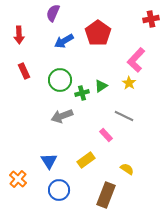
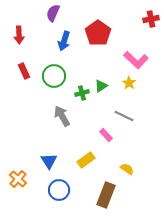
blue arrow: rotated 42 degrees counterclockwise
pink L-shape: rotated 90 degrees counterclockwise
green circle: moved 6 px left, 4 px up
gray arrow: rotated 80 degrees clockwise
